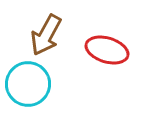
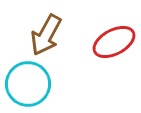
red ellipse: moved 7 px right, 8 px up; rotated 45 degrees counterclockwise
